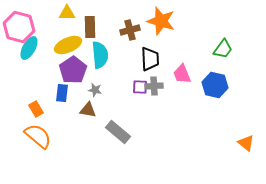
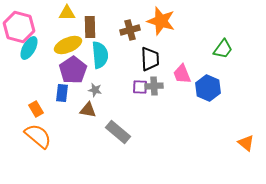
blue hexagon: moved 7 px left, 3 px down; rotated 10 degrees clockwise
